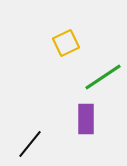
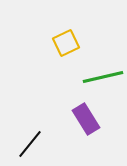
green line: rotated 21 degrees clockwise
purple rectangle: rotated 32 degrees counterclockwise
